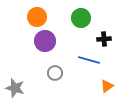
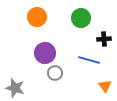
purple circle: moved 12 px down
orange triangle: moved 2 px left; rotated 32 degrees counterclockwise
